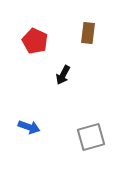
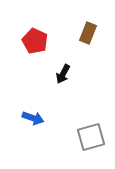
brown rectangle: rotated 15 degrees clockwise
black arrow: moved 1 px up
blue arrow: moved 4 px right, 9 px up
